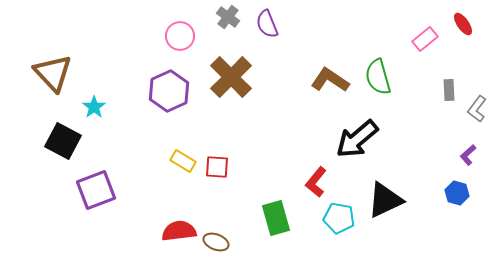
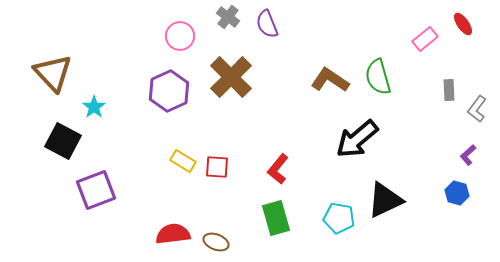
red L-shape: moved 38 px left, 13 px up
red semicircle: moved 6 px left, 3 px down
